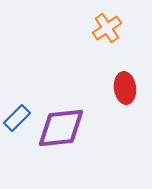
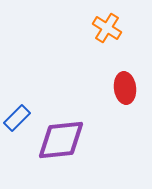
orange cross: rotated 24 degrees counterclockwise
purple diamond: moved 12 px down
